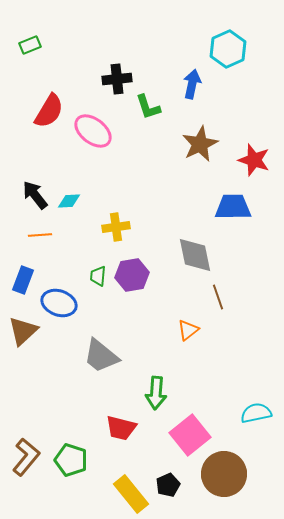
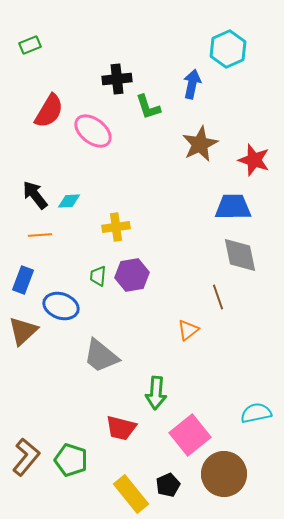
gray diamond: moved 45 px right
blue ellipse: moved 2 px right, 3 px down
